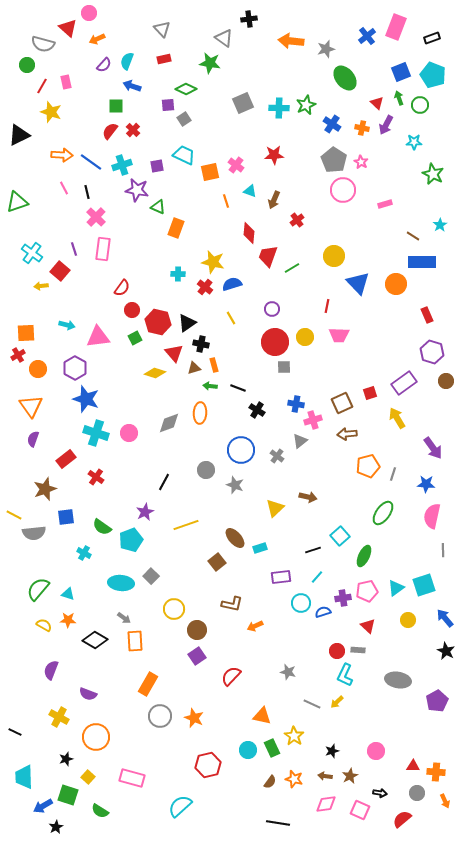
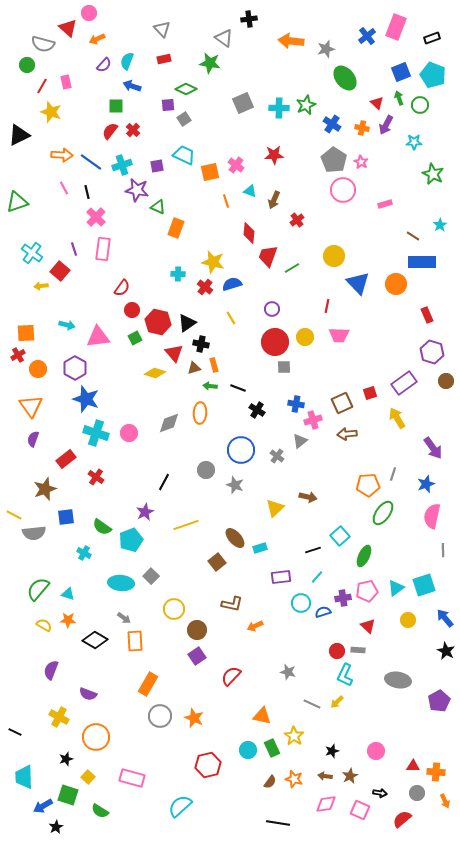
orange pentagon at (368, 466): moved 19 px down; rotated 10 degrees clockwise
blue star at (426, 484): rotated 24 degrees counterclockwise
purple pentagon at (437, 701): moved 2 px right
